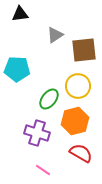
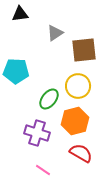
gray triangle: moved 2 px up
cyan pentagon: moved 1 px left, 2 px down
